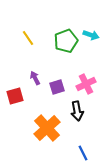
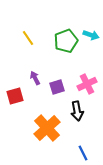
pink cross: moved 1 px right
